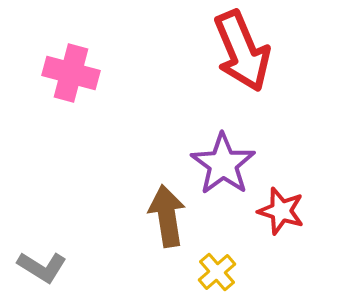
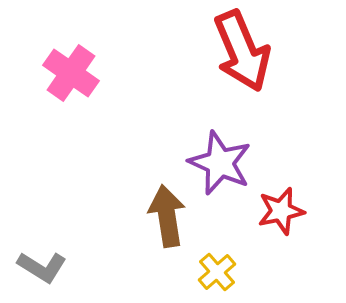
pink cross: rotated 20 degrees clockwise
purple star: moved 3 px left, 1 px up; rotated 12 degrees counterclockwise
red star: rotated 30 degrees counterclockwise
